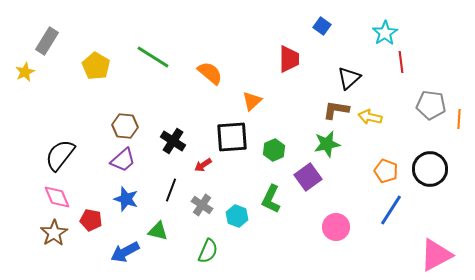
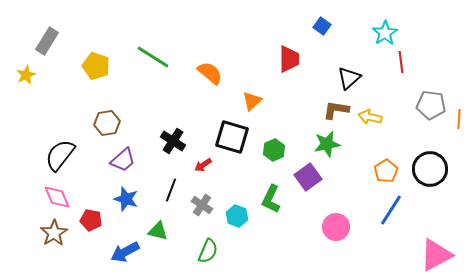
yellow pentagon: rotated 12 degrees counterclockwise
yellow star: moved 1 px right, 3 px down
brown hexagon: moved 18 px left, 3 px up; rotated 15 degrees counterclockwise
black square: rotated 20 degrees clockwise
orange pentagon: rotated 20 degrees clockwise
